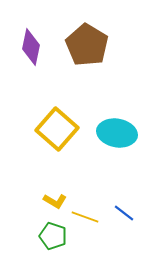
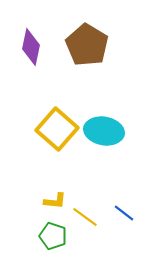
cyan ellipse: moved 13 px left, 2 px up
yellow L-shape: rotated 25 degrees counterclockwise
yellow line: rotated 16 degrees clockwise
